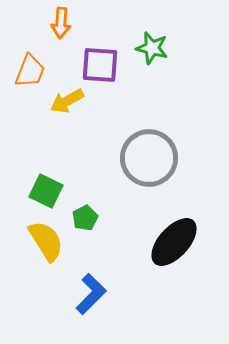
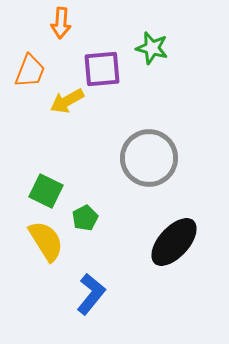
purple square: moved 2 px right, 4 px down; rotated 9 degrees counterclockwise
blue L-shape: rotated 6 degrees counterclockwise
